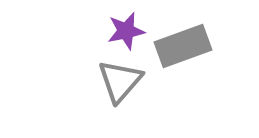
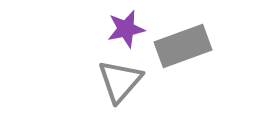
purple star: moved 2 px up
